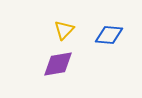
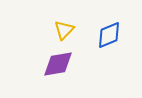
blue diamond: rotated 28 degrees counterclockwise
